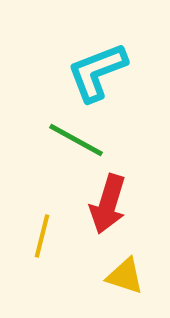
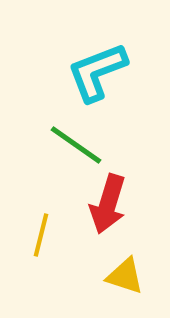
green line: moved 5 px down; rotated 6 degrees clockwise
yellow line: moved 1 px left, 1 px up
